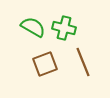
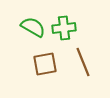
green cross: rotated 20 degrees counterclockwise
brown square: rotated 10 degrees clockwise
